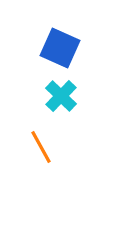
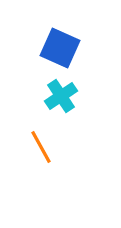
cyan cross: rotated 12 degrees clockwise
